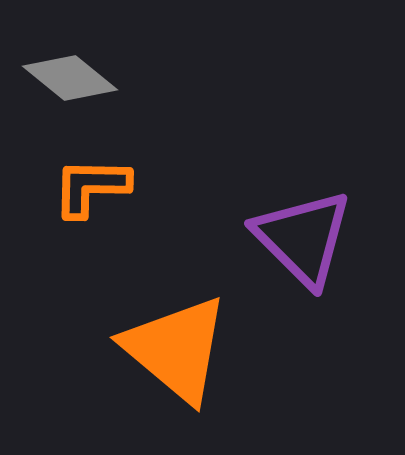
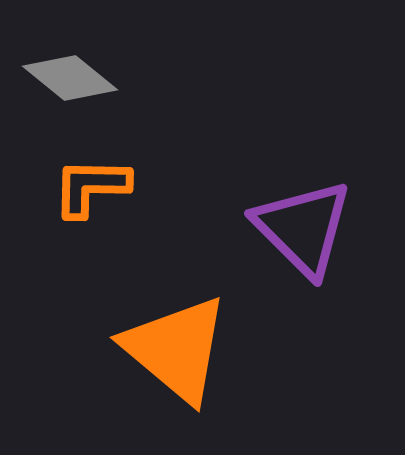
purple triangle: moved 10 px up
